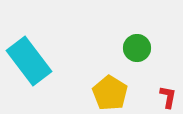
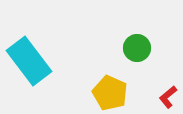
yellow pentagon: rotated 8 degrees counterclockwise
red L-shape: rotated 140 degrees counterclockwise
